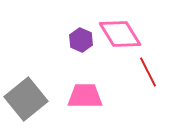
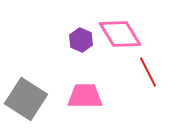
gray square: rotated 18 degrees counterclockwise
